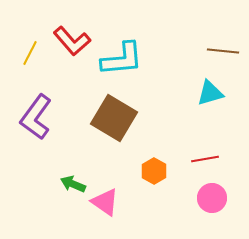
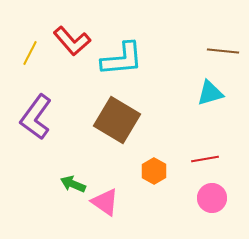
brown square: moved 3 px right, 2 px down
